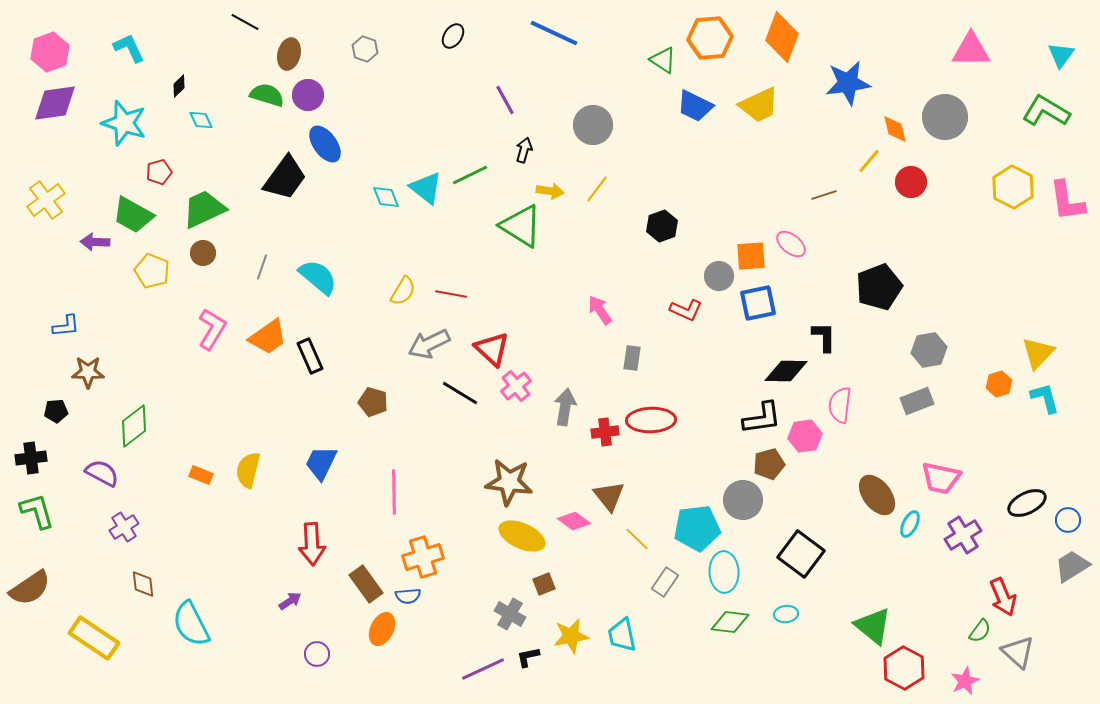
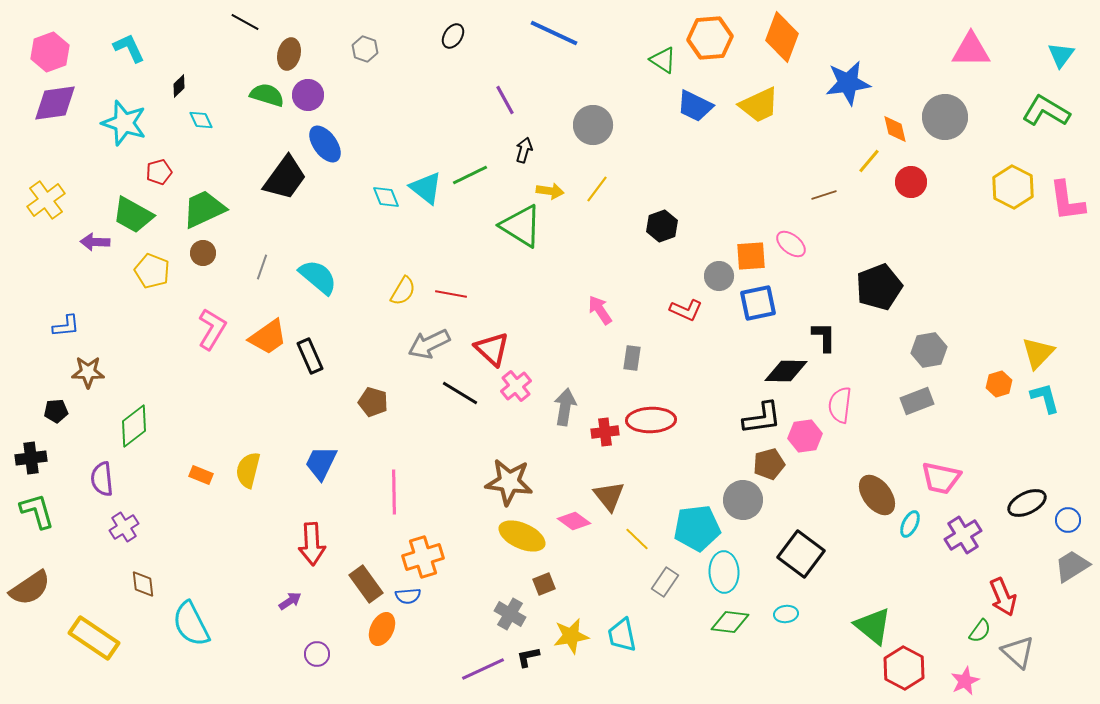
purple semicircle at (102, 473): moved 6 px down; rotated 124 degrees counterclockwise
